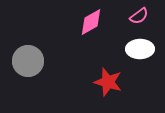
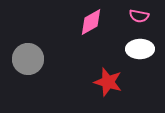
pink semicircle: rotated 48 degrees clockwise
gray circle: moved 2 px up
